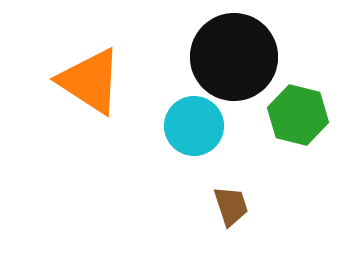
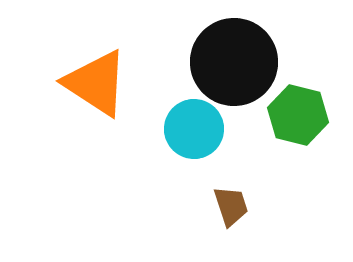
black circle: moved 5 px down
orange triangle: moved 6 px right, 2 px down
cyan circle: moved 3 px down
